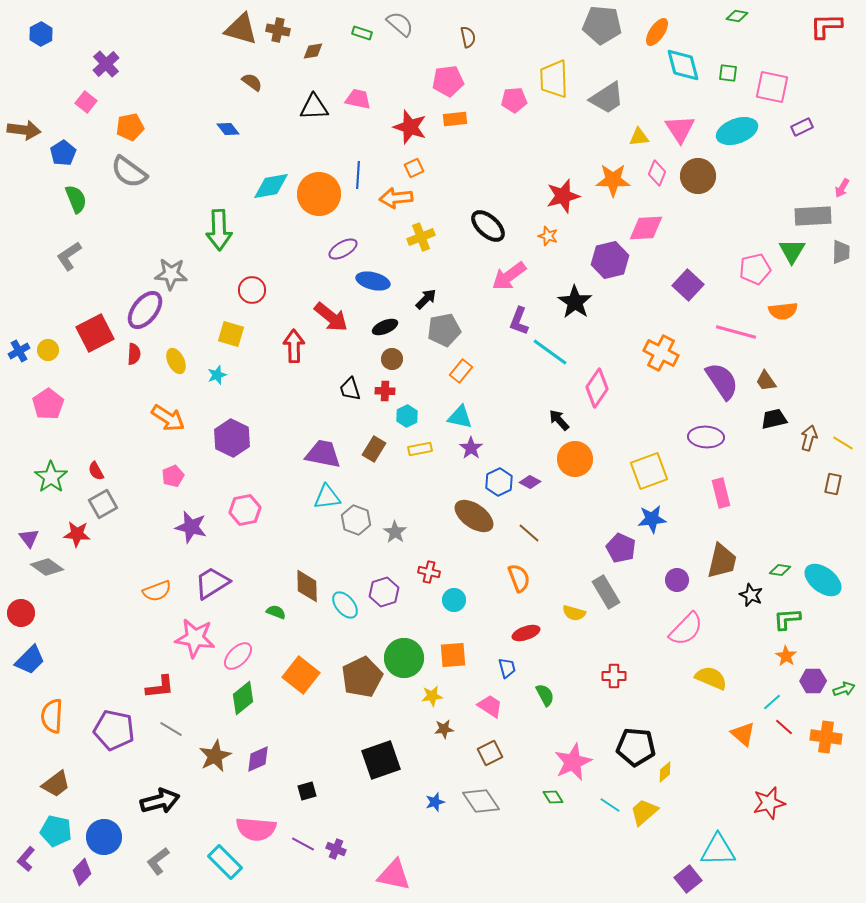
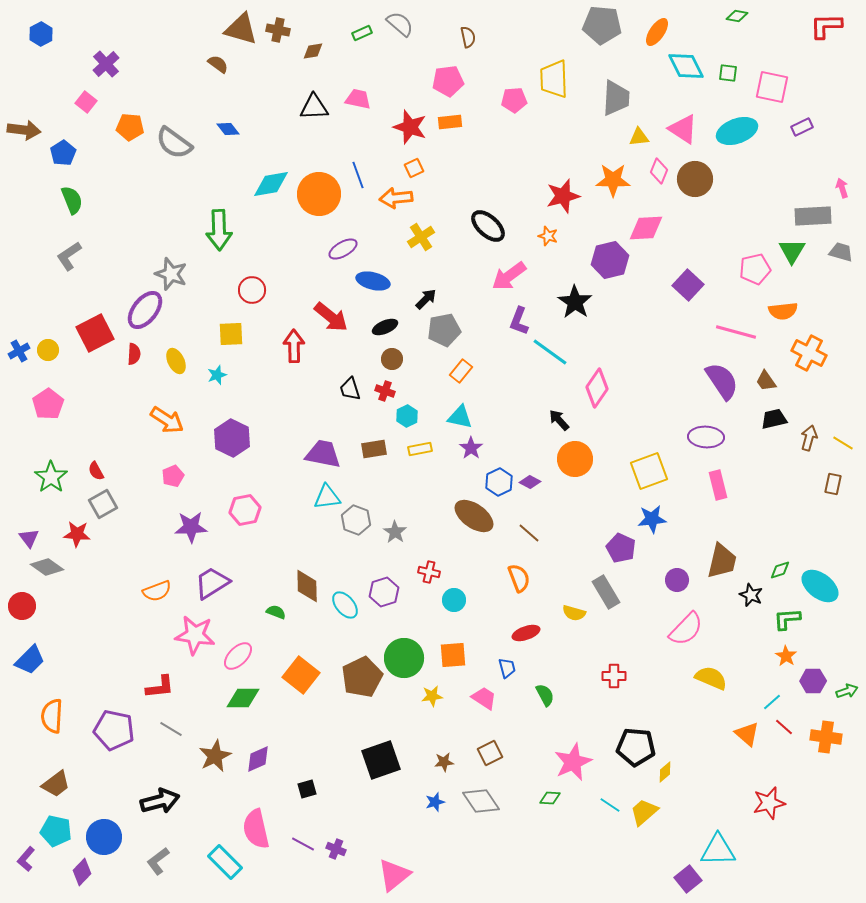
green rectangle at (362, 33): rotated 42 degrees counterclockwise
cyan diamond at (683, 65): moved 3 px right, 1 px down; rotated 12 degrees counterclockwise
brown semicircle at (252, 82): moved 34 px left, 18 px up
gray trapezoid at (607, 98): moved 9 px right; rotated 54 degrees counterclockwise
orange rectangle at (455, 119): moved 5 px left, 3 px down
orange pentagon at (130, 127): rotated 16 degrees clockwise
pink triangle at (680, 129): moved 3 px right; rotated 24 degrees counterclockwise
gray semicircle at (129, 172): moved 45 px right, 29 px up
pink diamond at (657, 173): moved 2 px right, 2 px up
blue line at (358, 175): rotated 24 degrees counterclockwise
brown circle at (698, 176): moved 3 px left, 3 px down
cyan diamond at (271, 186): moved 2 px up
pink arrow at (842, 188): rotated 132 degrees clockwise
green semicircle at (76, 199): moved 4 px left, 1 px down
yellow cross at (421, 237): rotated 12 degrees counterclockwise
gray trapezoid at (841, 252): rotated 75 degrees counterclockwise
gray star at (171, 274): rotated 16 degrees clockwise
yellow square at (231, 334): rotated 20 degrees counterclockwise
orange cross at (661, 353): moved 148 px right
red cross at (385, 391): rotated 18 degrees clockwise
orange arrow at (168, 418): moved 1 px left, 2 px down
brown rectangle at (374, 449): rotated 50 degrees clockwise
pink rectangle at (721, 493): moved 3 px left, 8 px up
purple star at (191, 527): rotated 16 degrees counterclockwise
green diamond at (780, 570): rotated 25 degrees counterclockwise
cyan ellipse at (823, 580): moved 3 px left, 6 px down
red circle at (21, 613): moved 1 px right, 7 px up
pink star at (195, 638): moved 3 px up
green arrow at (844, 689): moved 3 px right, 2 px down
green diamond at (243, 698): rotated 40 degrees clockwise
pink trapezoid at (490, 706): moved 6 px left, 8 px up
brown star at (444, 729): moved 33 px down
orange triangle at (743, 734): moved 4 px right
black square at (307, 791): moved 2 px up
green diamond at (553, 797): moved 3 px left, 1 px down; rotated 55 degrees counterclockwise
pink semicircle at (256, 829): rotated 72 degrees clockwise
pink triangle at (394, 875): rotated 51 degrees counterclockwise
